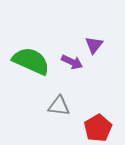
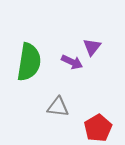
purple triangle: moved 2 px left, 2 px down
green semicircle: moved 2 px left, 1 px down; rotated 75 degrees clockwise
gray triangle: moved 1 px left, 1 px down
